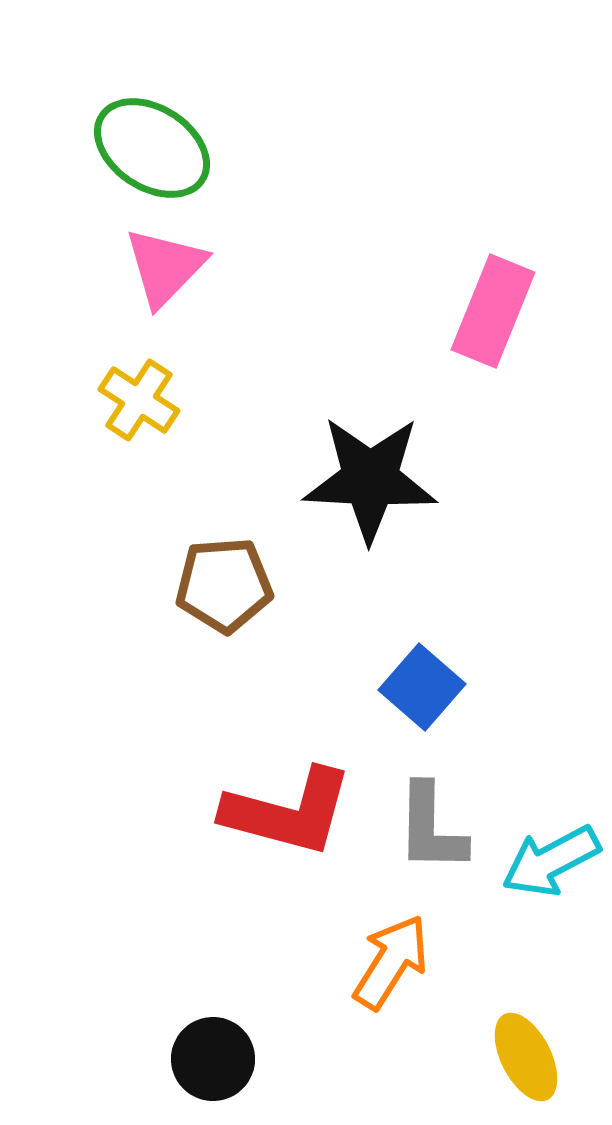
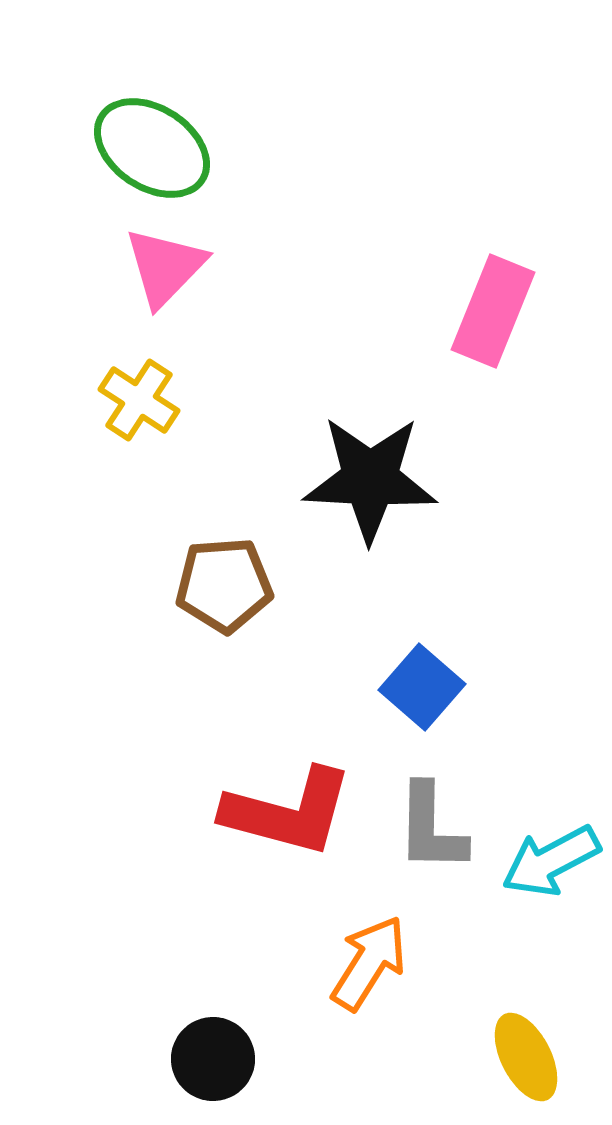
orange arrow: moved 22 px left, 1 px down
